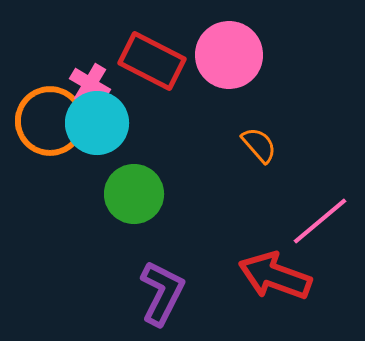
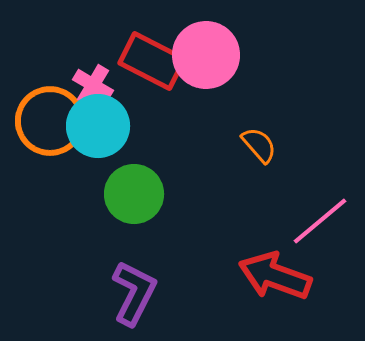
pink circle: moved 23 px left
pink cross: moved 3 px right, 1 px down
cyan circle: moved 1 px right, 3 px down
purple L-shape: moved 28 px left
